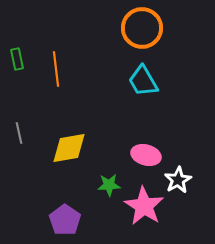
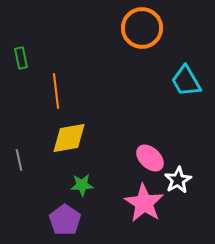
green rectangle: moved 4 px right, 1 px up
orange line: moved 22 px down
cyan trapezoid: moved 43 px right
gray line: moved 27 px down
yellow diamond: moved 10 px up
pink ellipse: moved 4 px right, 3 px down; rotated 28 degrees clockwise
green star: moved 27 px left
pink star: moved 3 px up
